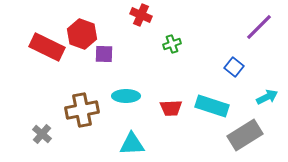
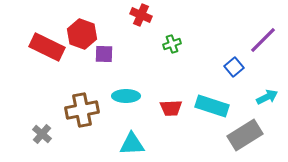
purple line: moved 4 px right, 13 px down
blue square: rotated 12 degrees clockwise
